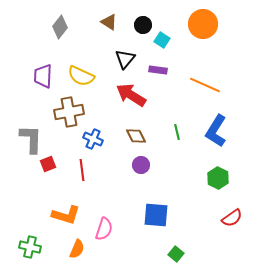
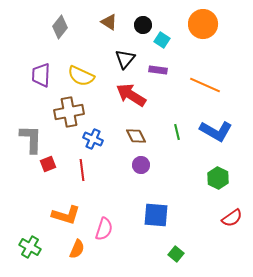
purple trapezoid: moved 2 px left, 1 px up
blue L-shape: rotated 92 degrees counterclockwise
green cross: rotated 15 degrees clockwise
